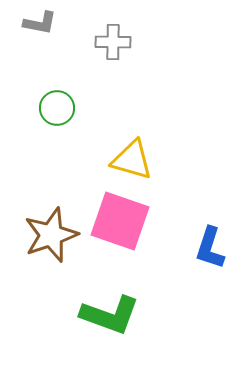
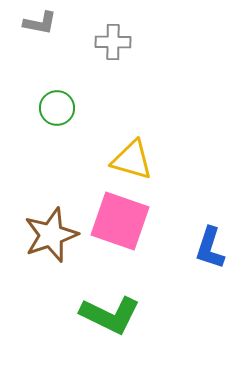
green L-shape: rotated 6 degrees clockwise
